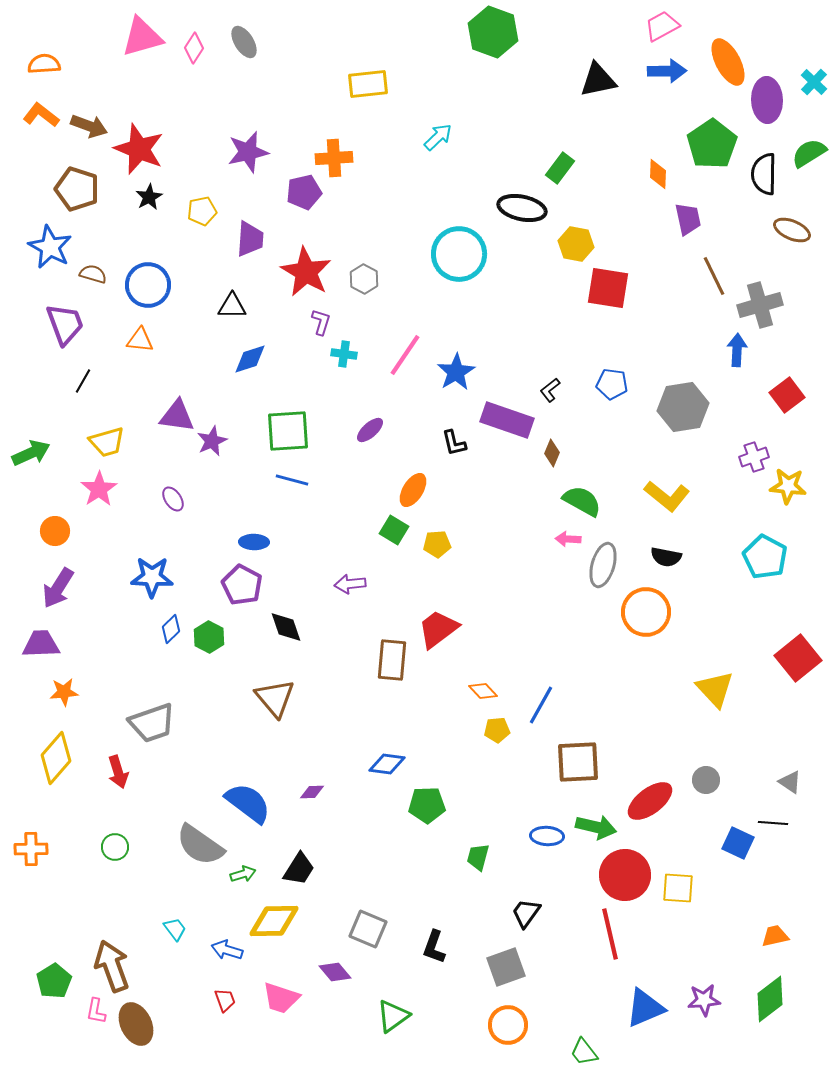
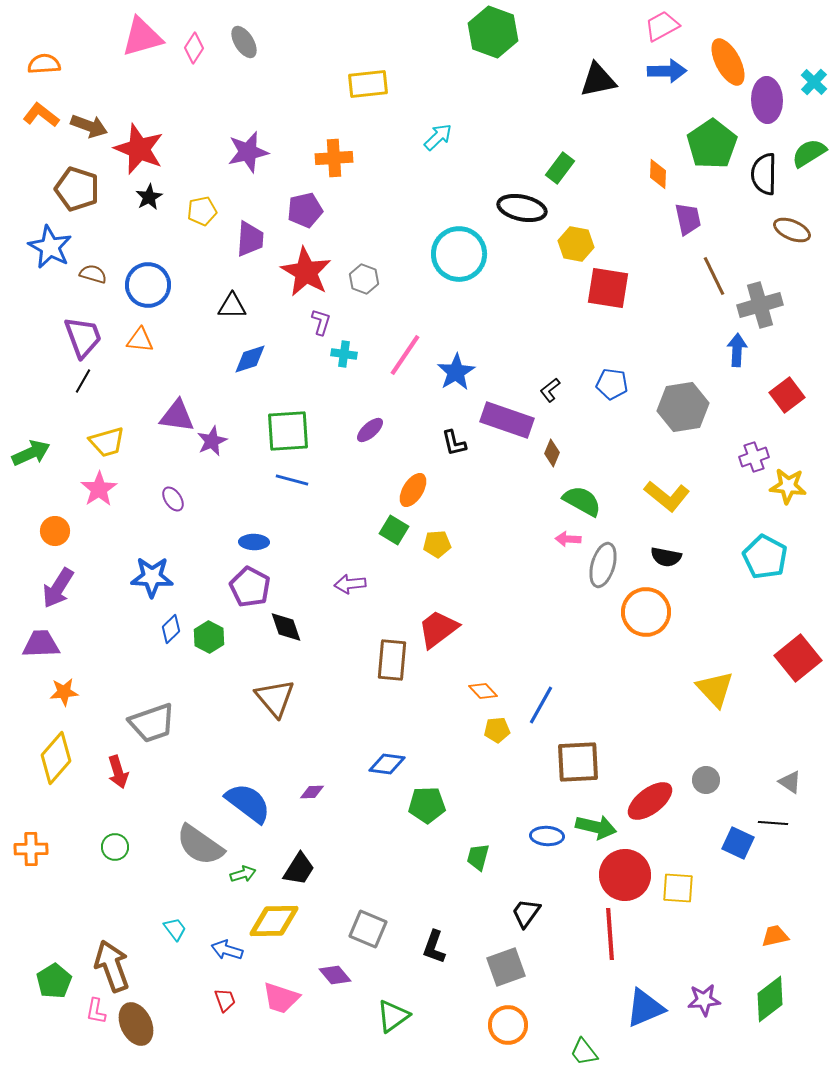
purple pentagon at (304, 192): moved 1 px right, 18 px down
gray hexagon at (364, 279): rotated 8 degrees counterclockwise
purple trapezoid at (65, 324): moved 18 px right, 13 px down
purple pentagon at (242, 585): moved 8 px right, 2 px down
red line at (610, 934): rotated 9 degrees clockwise
purple diamond at (335, 972): moved 3 px down
